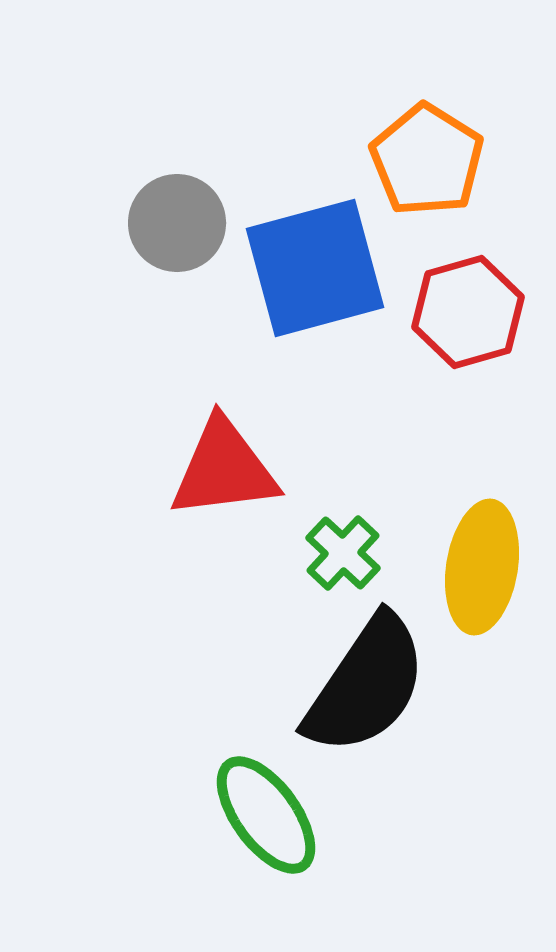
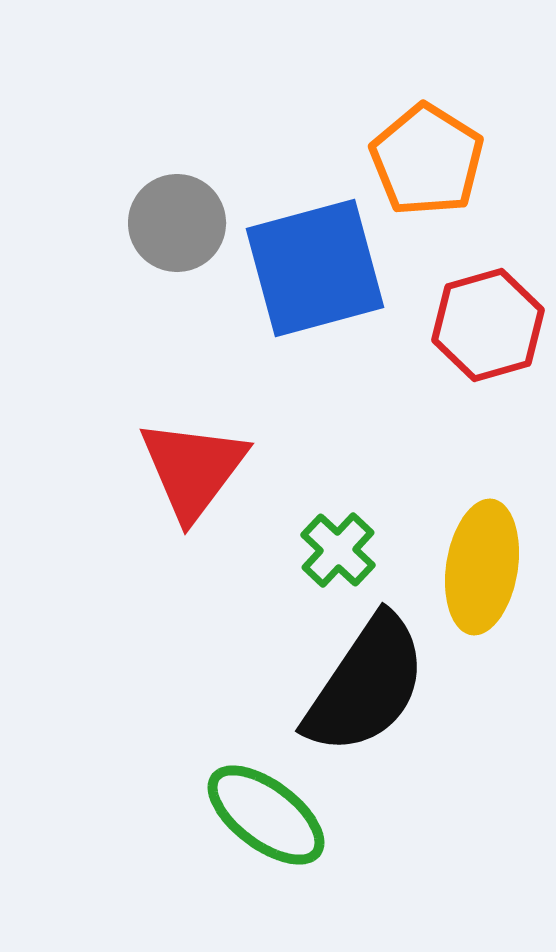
red hexagon: moved 20 px right, 13 px down
red triangle: moved 31 px left; rotated 46 degrees counterclockwise
green cross: moved 5 px left, 3 px up
green ellipse: rotated 17 degrees counterclockwise
